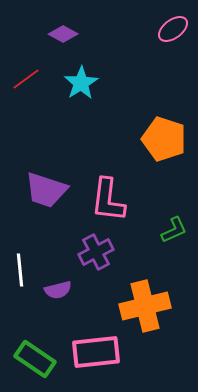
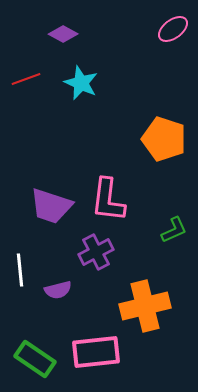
red line: rotated 16 degrees clockwise
cyan star: rotated 16 degrees counterclockwise
purple trapezoid: moved 5 px right, 16 px down
